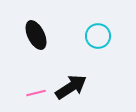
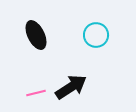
cyan circle: moved 2 px left, 1 px up
